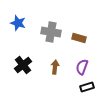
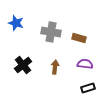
blue star: moved 2 px left
purple semicircle: moved 3 px right, 3 px up; rotated 77 degrees clockwise
black rectangle: moved 1 px right, 1 px down
